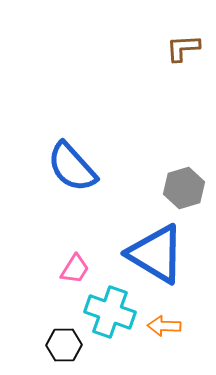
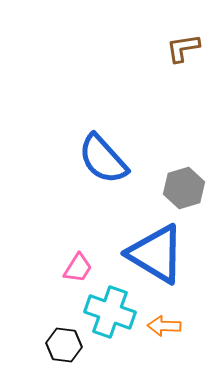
brown L-shape: rotated 6 degrees counterclockwise
blue semicircle: moved 31 px right, 8 px up
pink trapezoid: moved 3 px right, 1 px up
black hexagon: rotated 8 degrees clockwise
